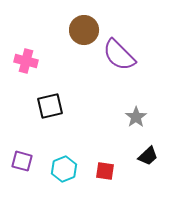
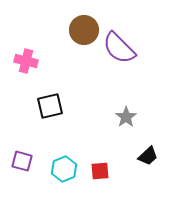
purple semicircle: moved 7 px up
gray star: moved 10 px left
red square: moved 5 px left; rotated 12 degrees counterclockwise
